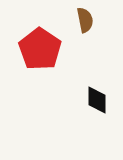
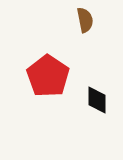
red pentagon: moved 8 px right, 27 px down
